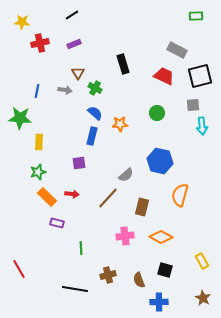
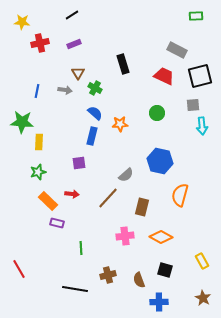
green star at (20, 118): moved 2 px right, 4 px down
orange rectangle at (47, 197): moved 1 px right, 4 px down
